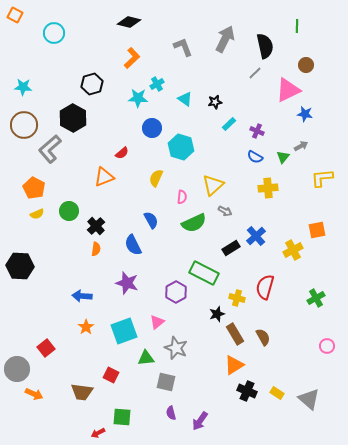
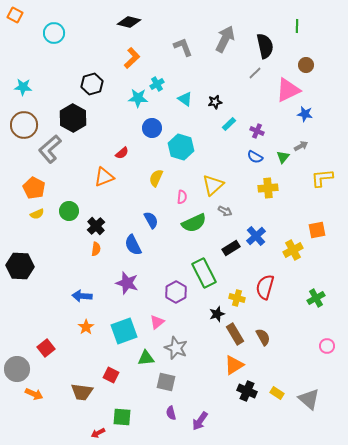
green rectangle at (204, 273): rotated 36 degrees clockwise
